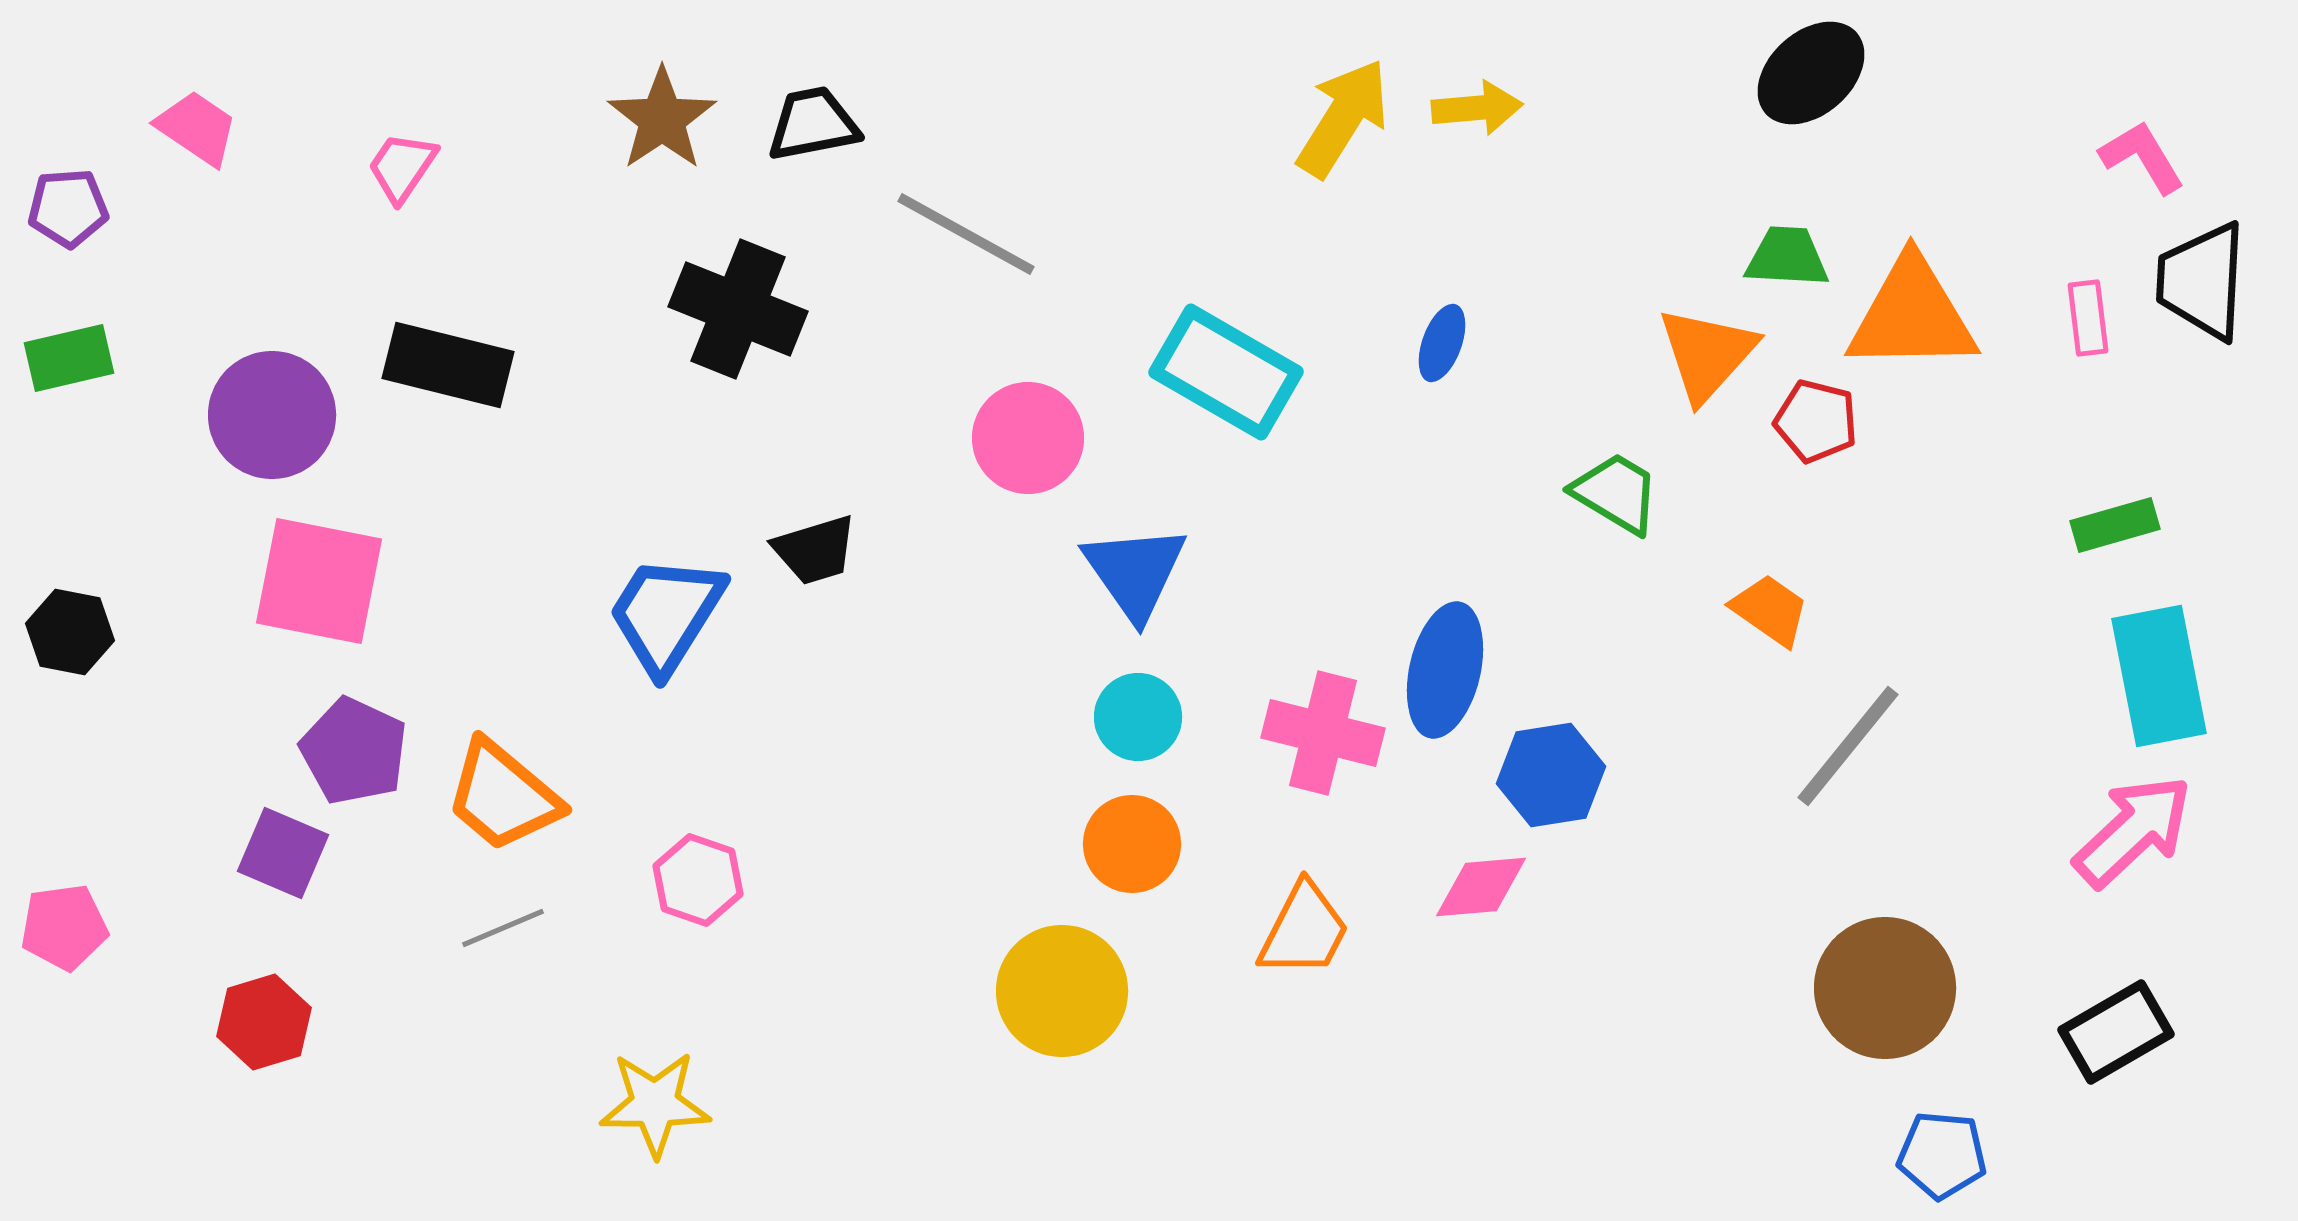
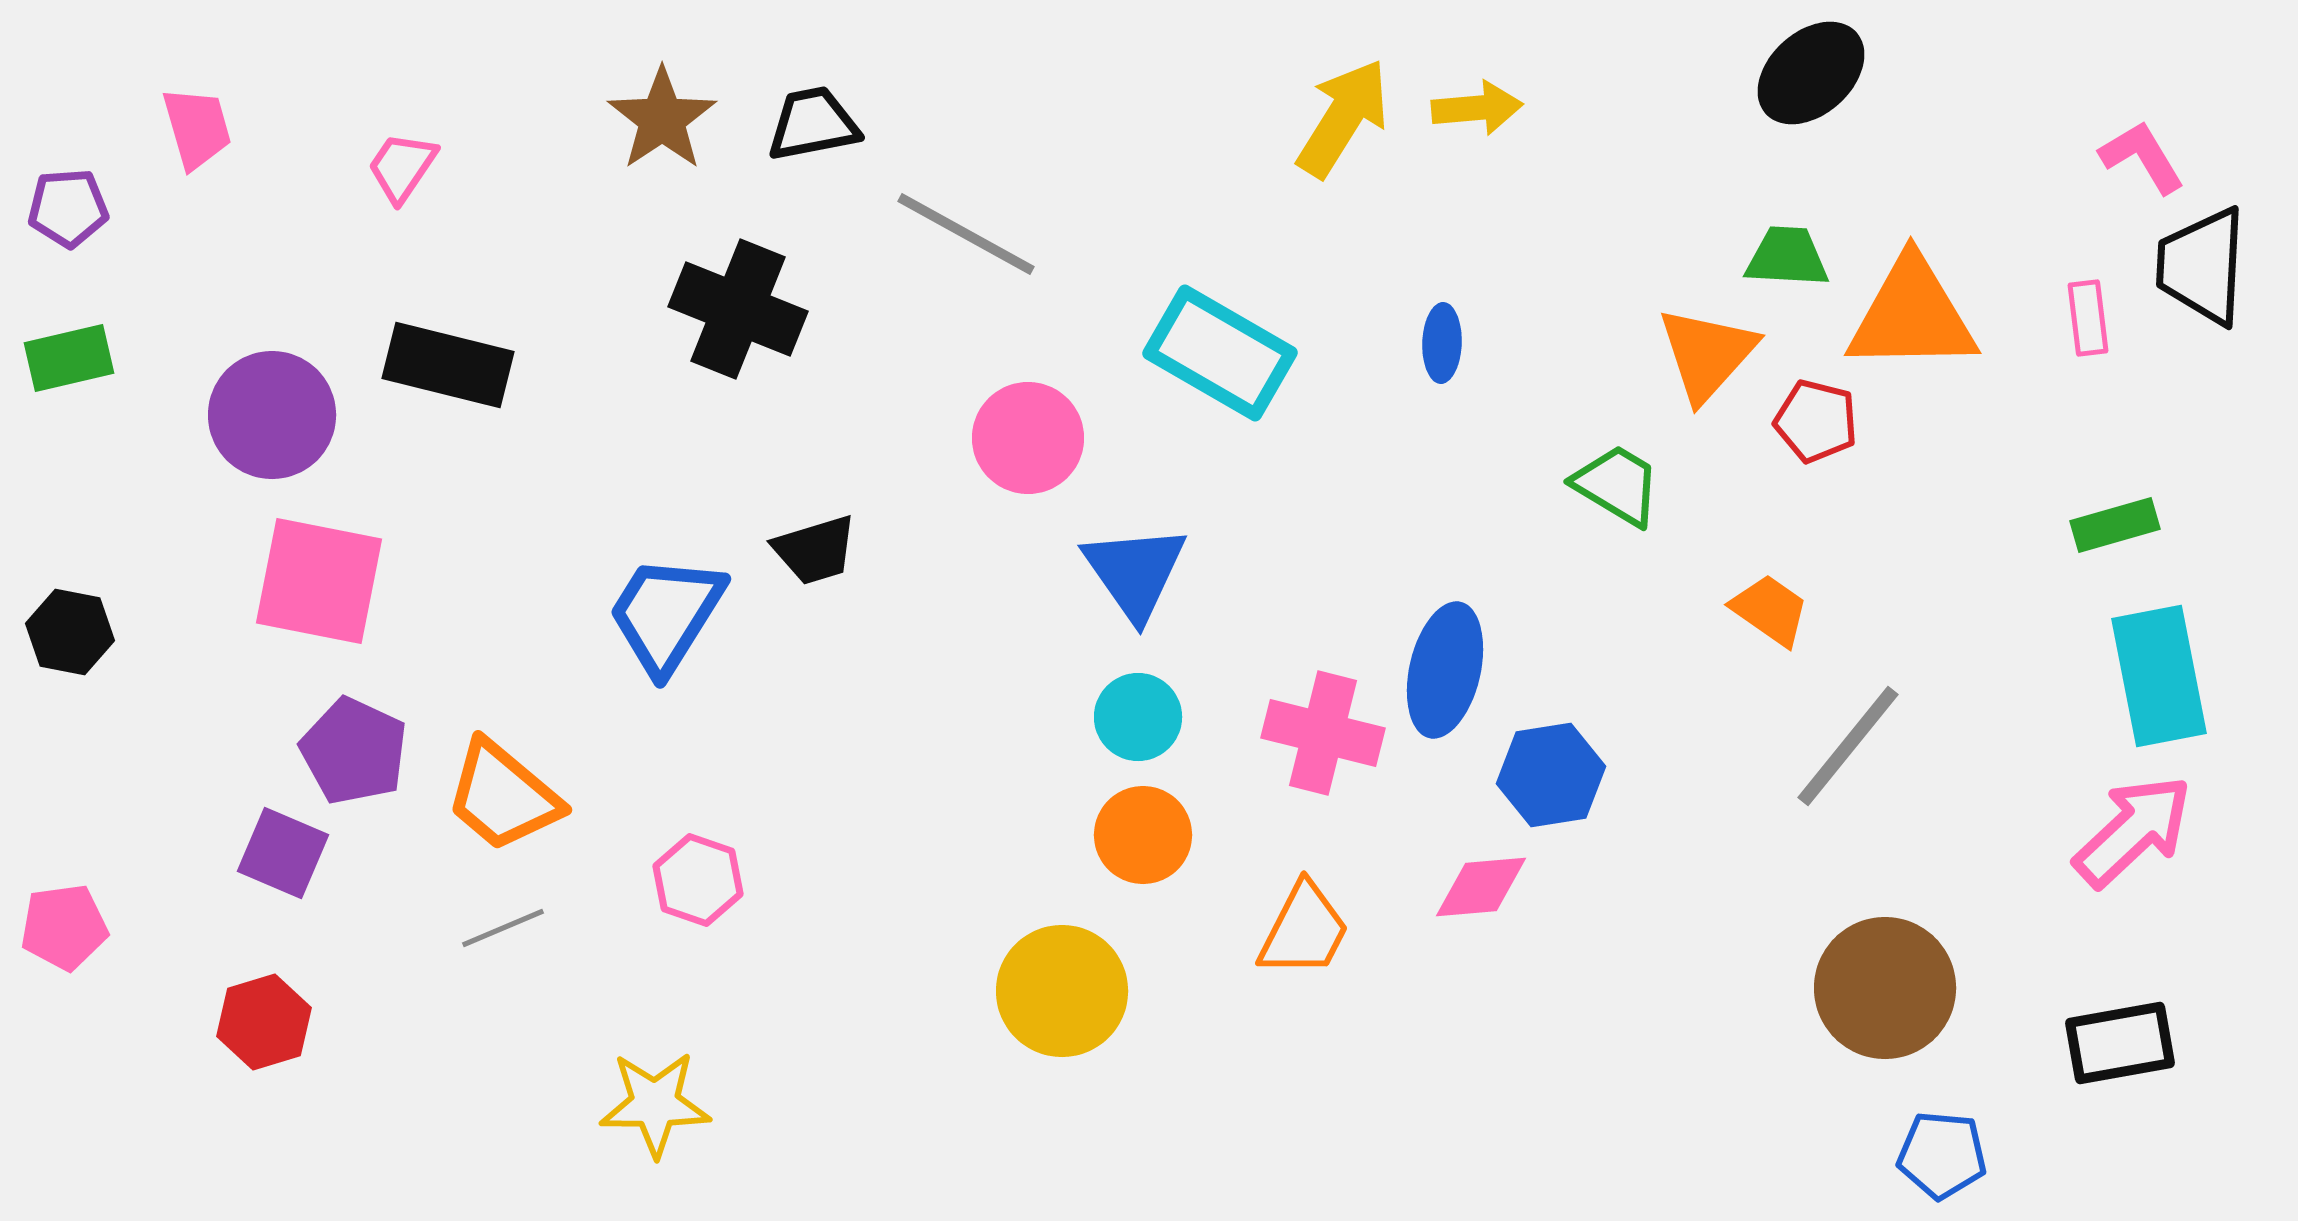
pink trapezoid at (197, 128): rotated 40 degrees clockwise
black trapezoid at (2202, 281): moved 15 px up
blue ellipse at (1442, 343): rotated 18 degrees counterclockwise
cyan rectangle at (1226, 372): moved 6 px left, 19 px up
green trapezoid at (1616, 493): moved 1 px right, 8 px up
orange circle at (1132, 844): moved 11 px right, 9 px up
black rectangle at (2116, 1032): moved 4 px right, 11 px down; rotated 20 degrees clockwise
